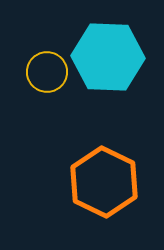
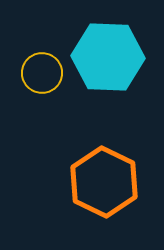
yellow circle: moved 5 px left, 1 px down
